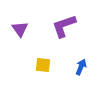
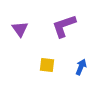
yellow square: moved 4 px right
